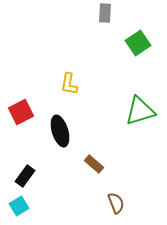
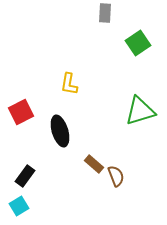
brown semicircle: moved 27 px up
